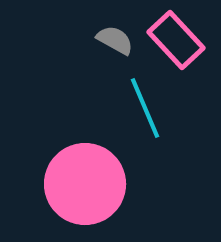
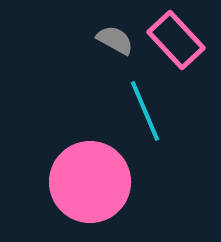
cyan line: moved 3 px down
pink circle: moved 5 px right, 2 px up
